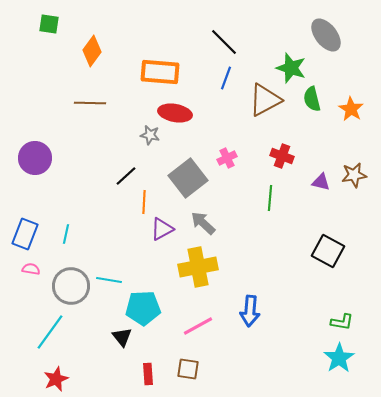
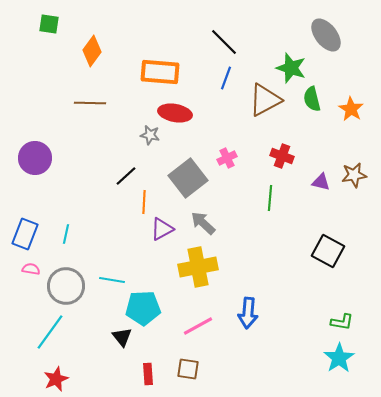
cyan line at (109, 280): moved 3 px right
gray circle at (71, 286): moved 5 px left
blue arrow at (250, 311): moved 2 px left, 2 px down
